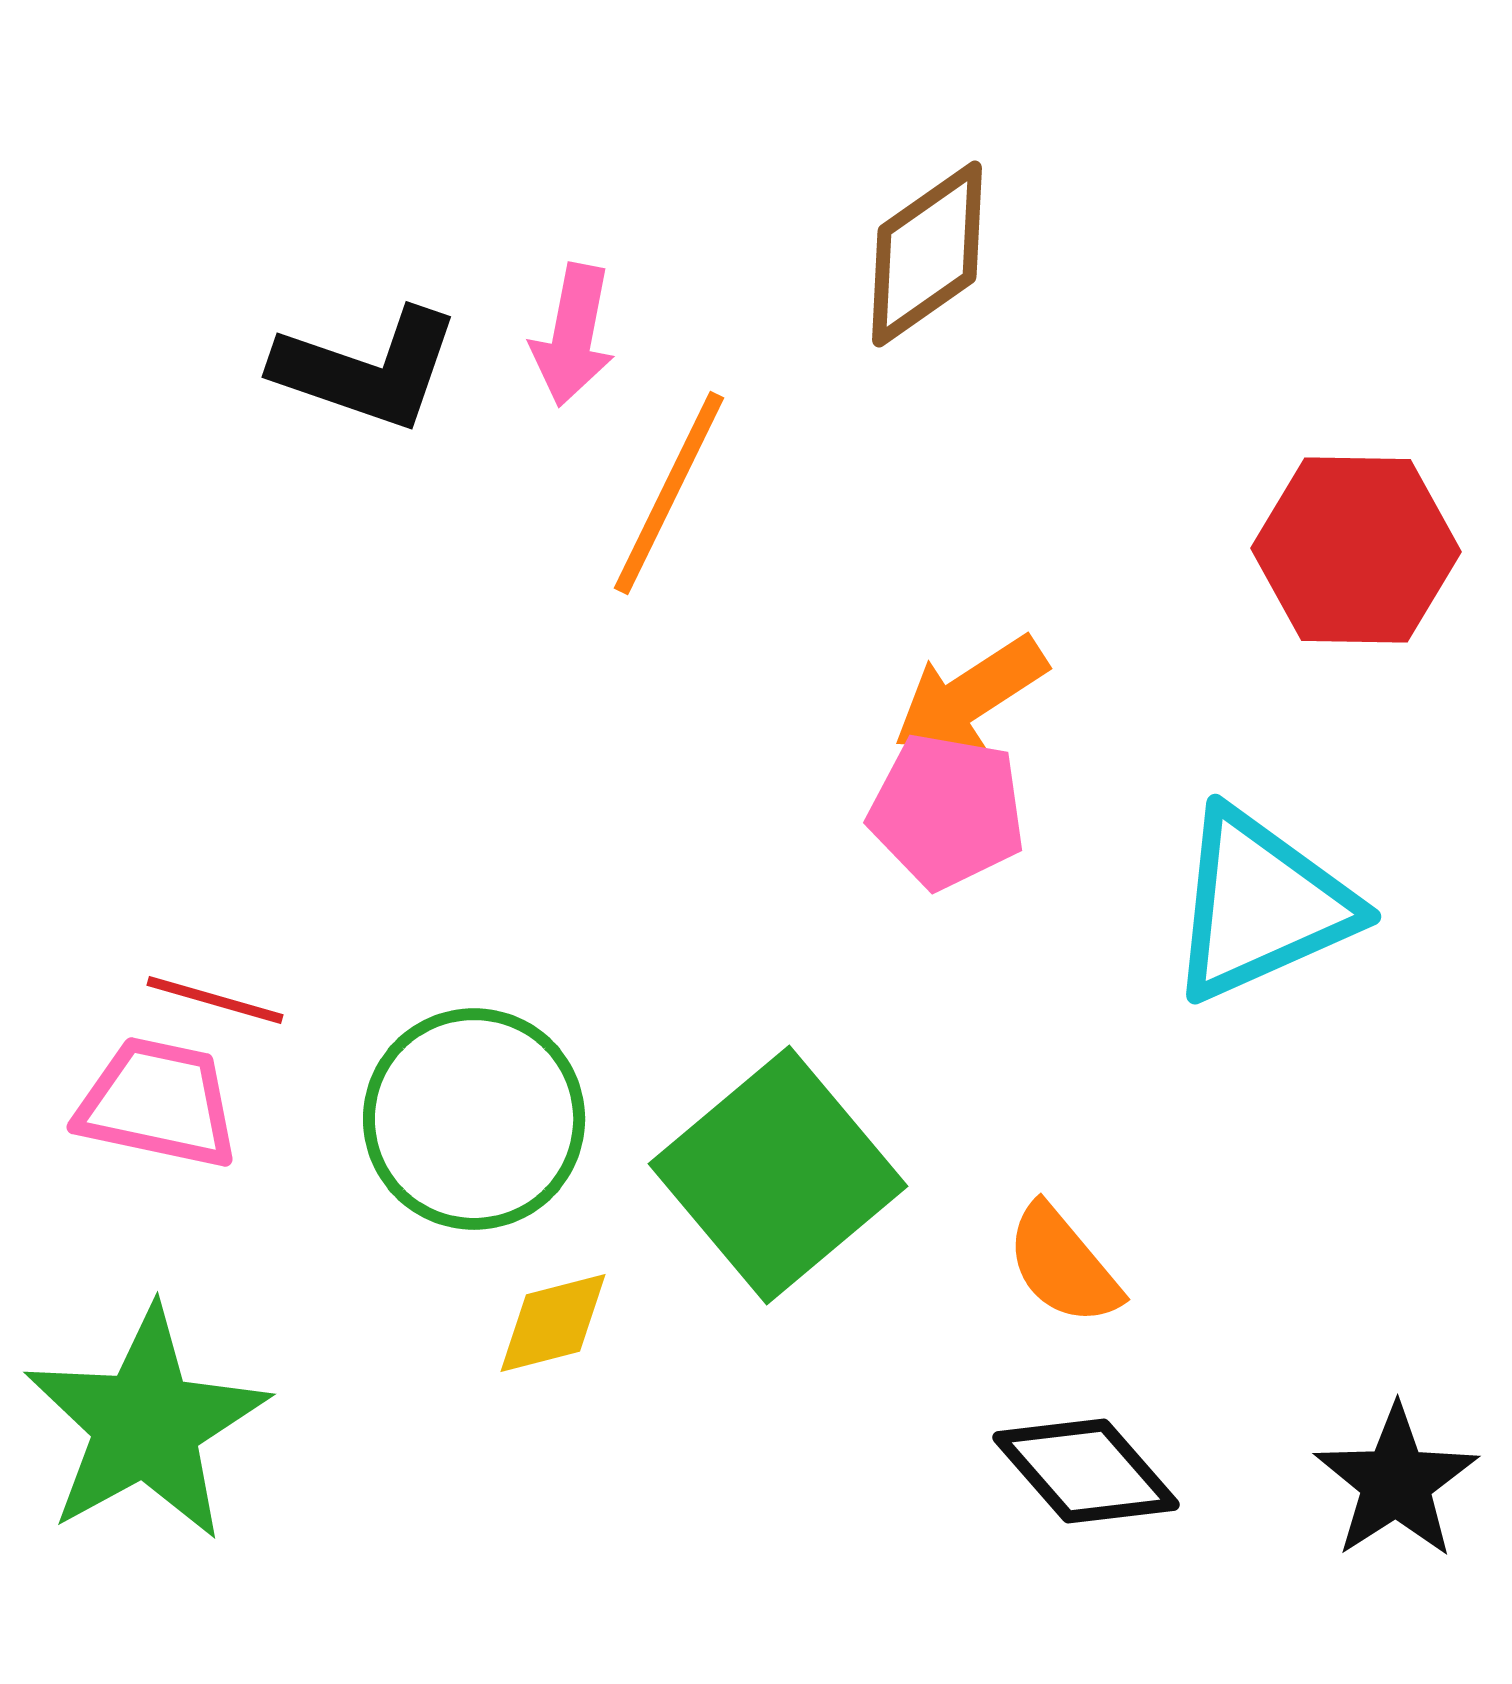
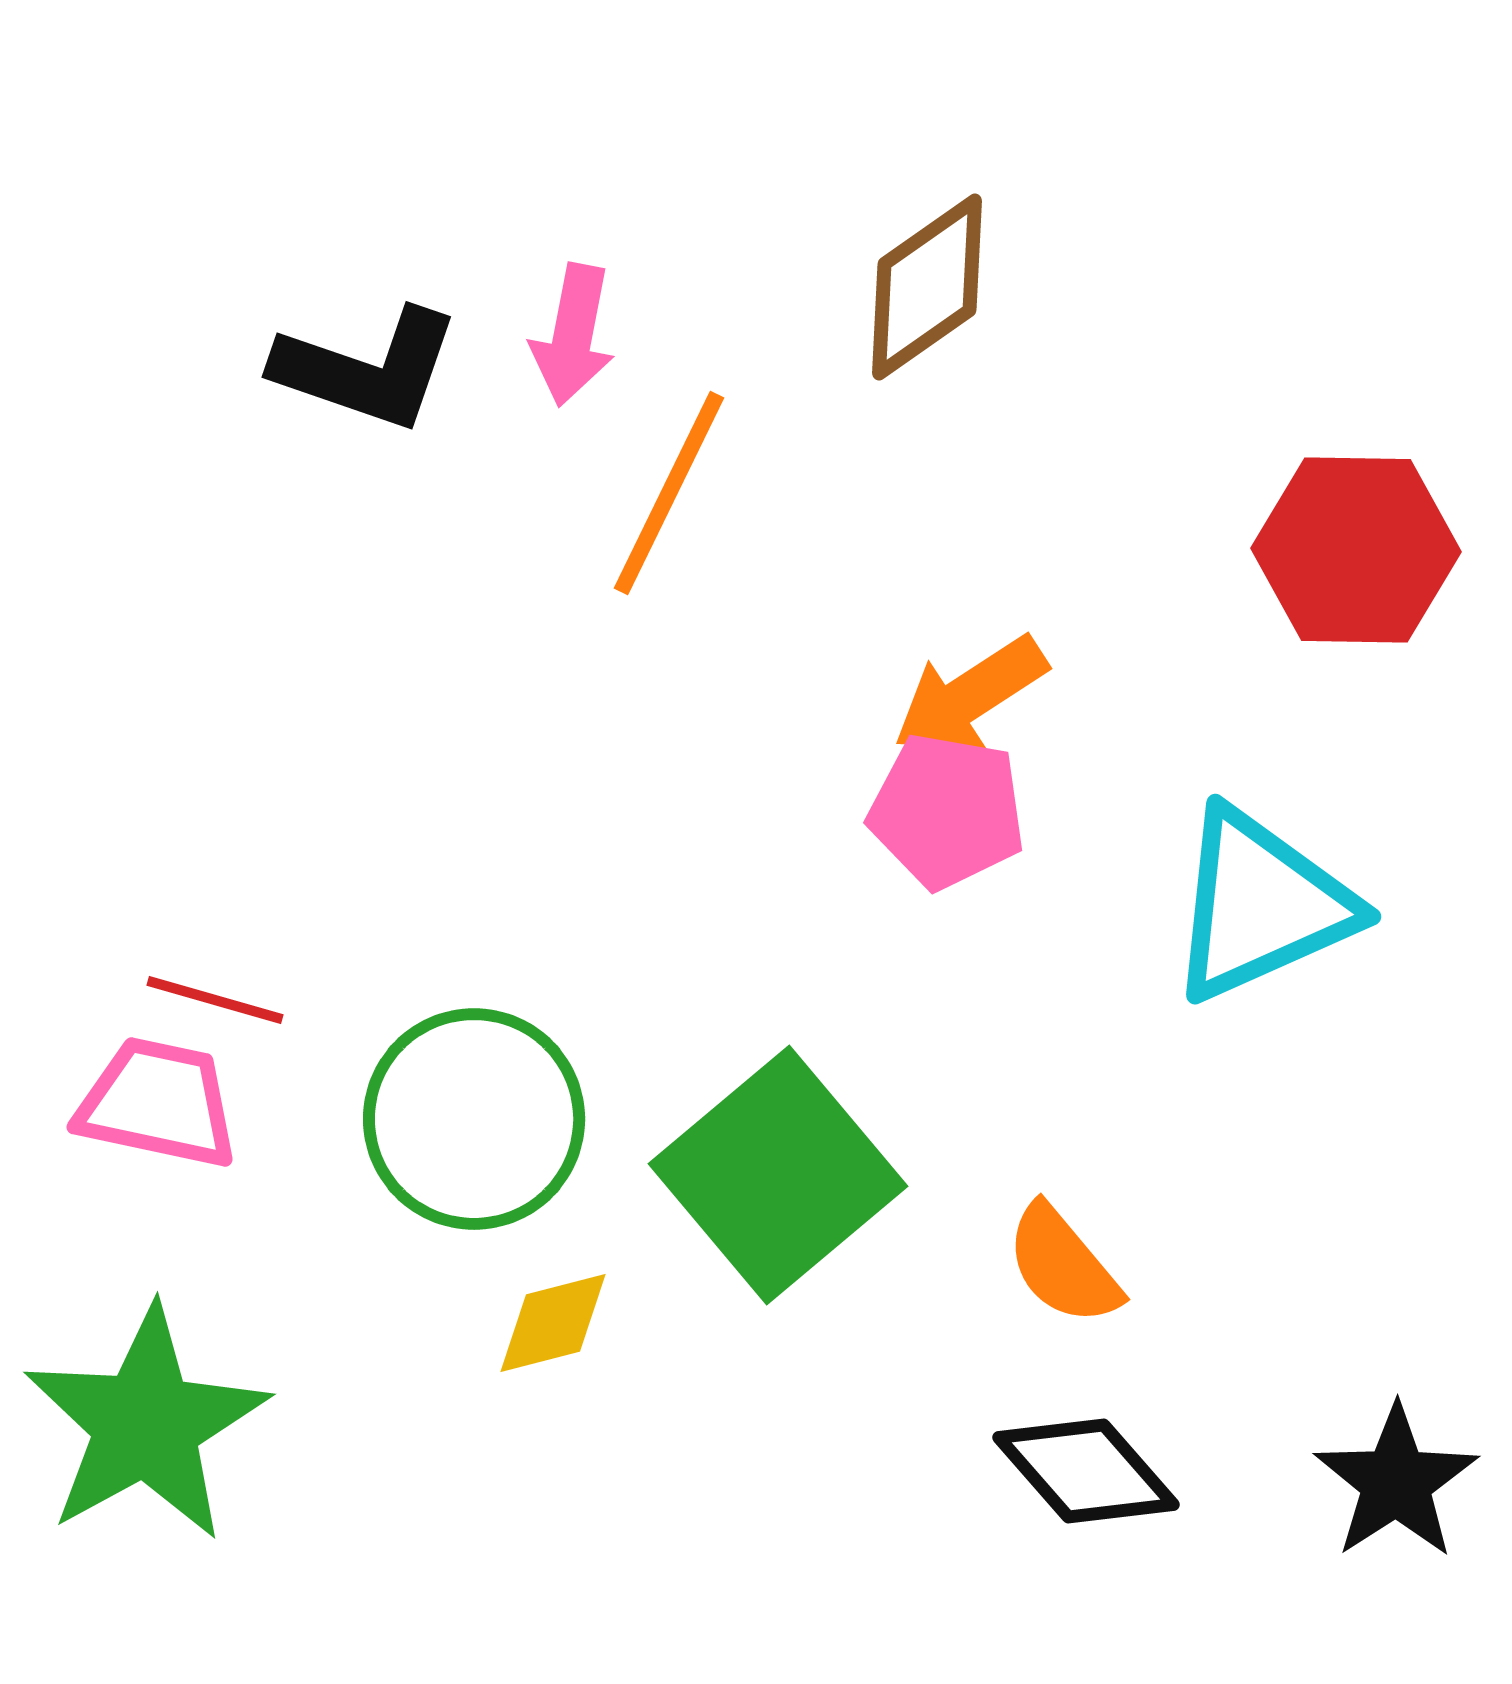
brown diamond: moved 33 px down
